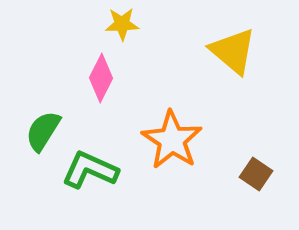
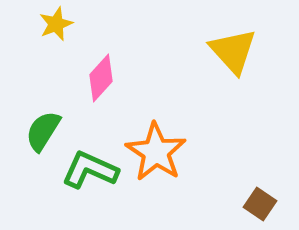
yellow star: moved 66 px left; rotated 20 degrees counterclockwise
yellow triangle: rotated 8 degrees clockwise
pink diamond: rotated 15 degrees clockwise
orange star: moved 16 px left, 12 px down
brown square: moved 4 px right, 30 px down
